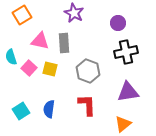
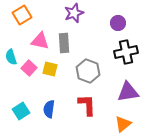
purple star: rotated 24 degrees clockwise
